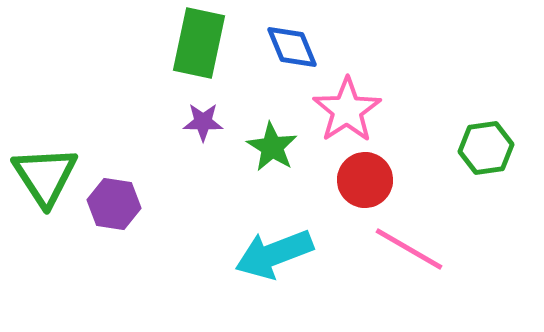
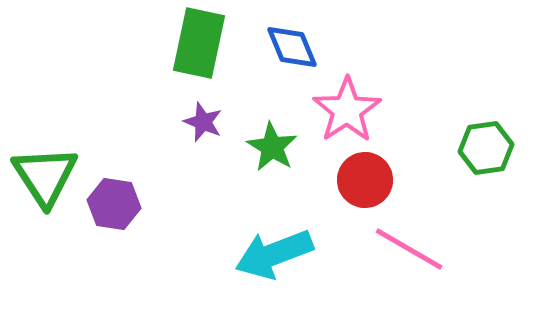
purple star: rotated 21 degrees clockwise
